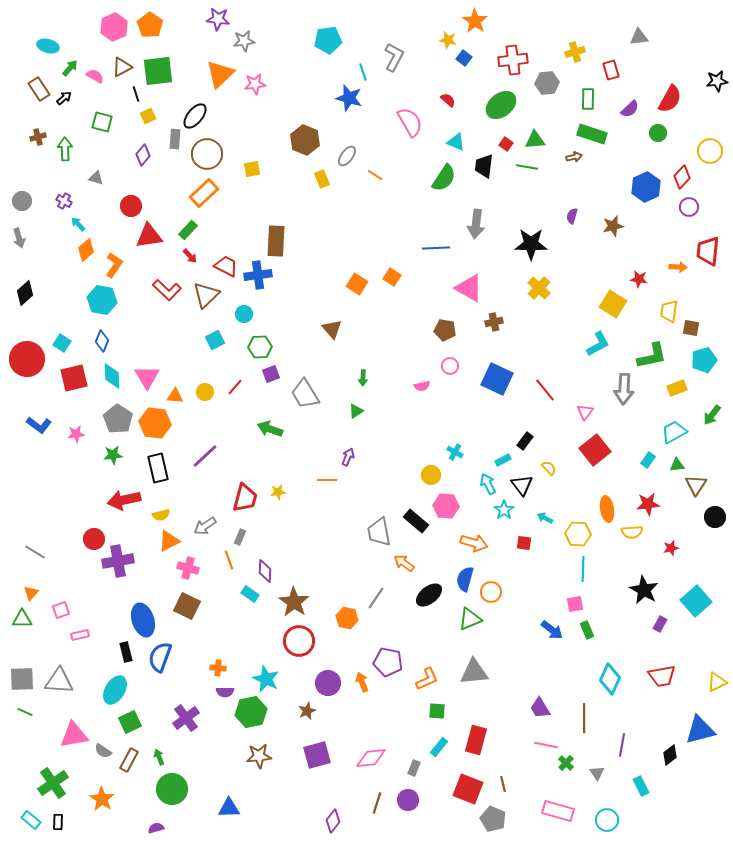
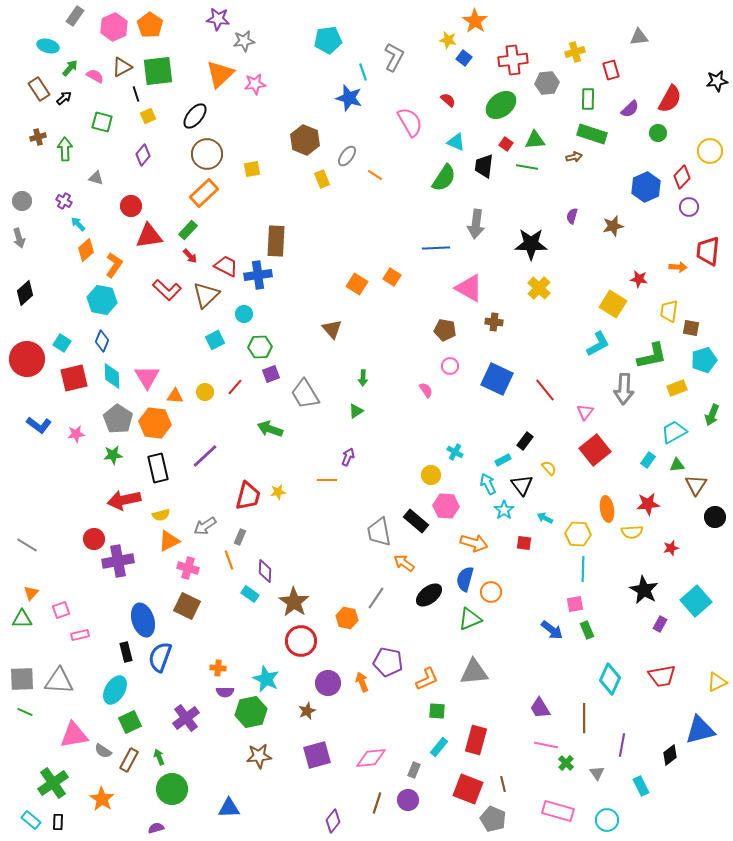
gray rectangle at (175, 139): moved 100 px left, 123 px up; rotated 30 degrees clockwise
brown cross at (494, 322): rotated 18 degrees clockwise
pink semicircle at (422, 386): moved 4 px right, 4 px down; rotated 112 degrees counterclockwise
green arrow at (712, 415): rotated 15 degrees counterclockwise
red trapezoid at (245, 498): moved 3 px right, 2 px up
gray line at (35, 552): moved 8 px left, 7 px up
red circle at (299, 641): moved 2 px right
gray rectangle at (414, 768): moved 2 px down
